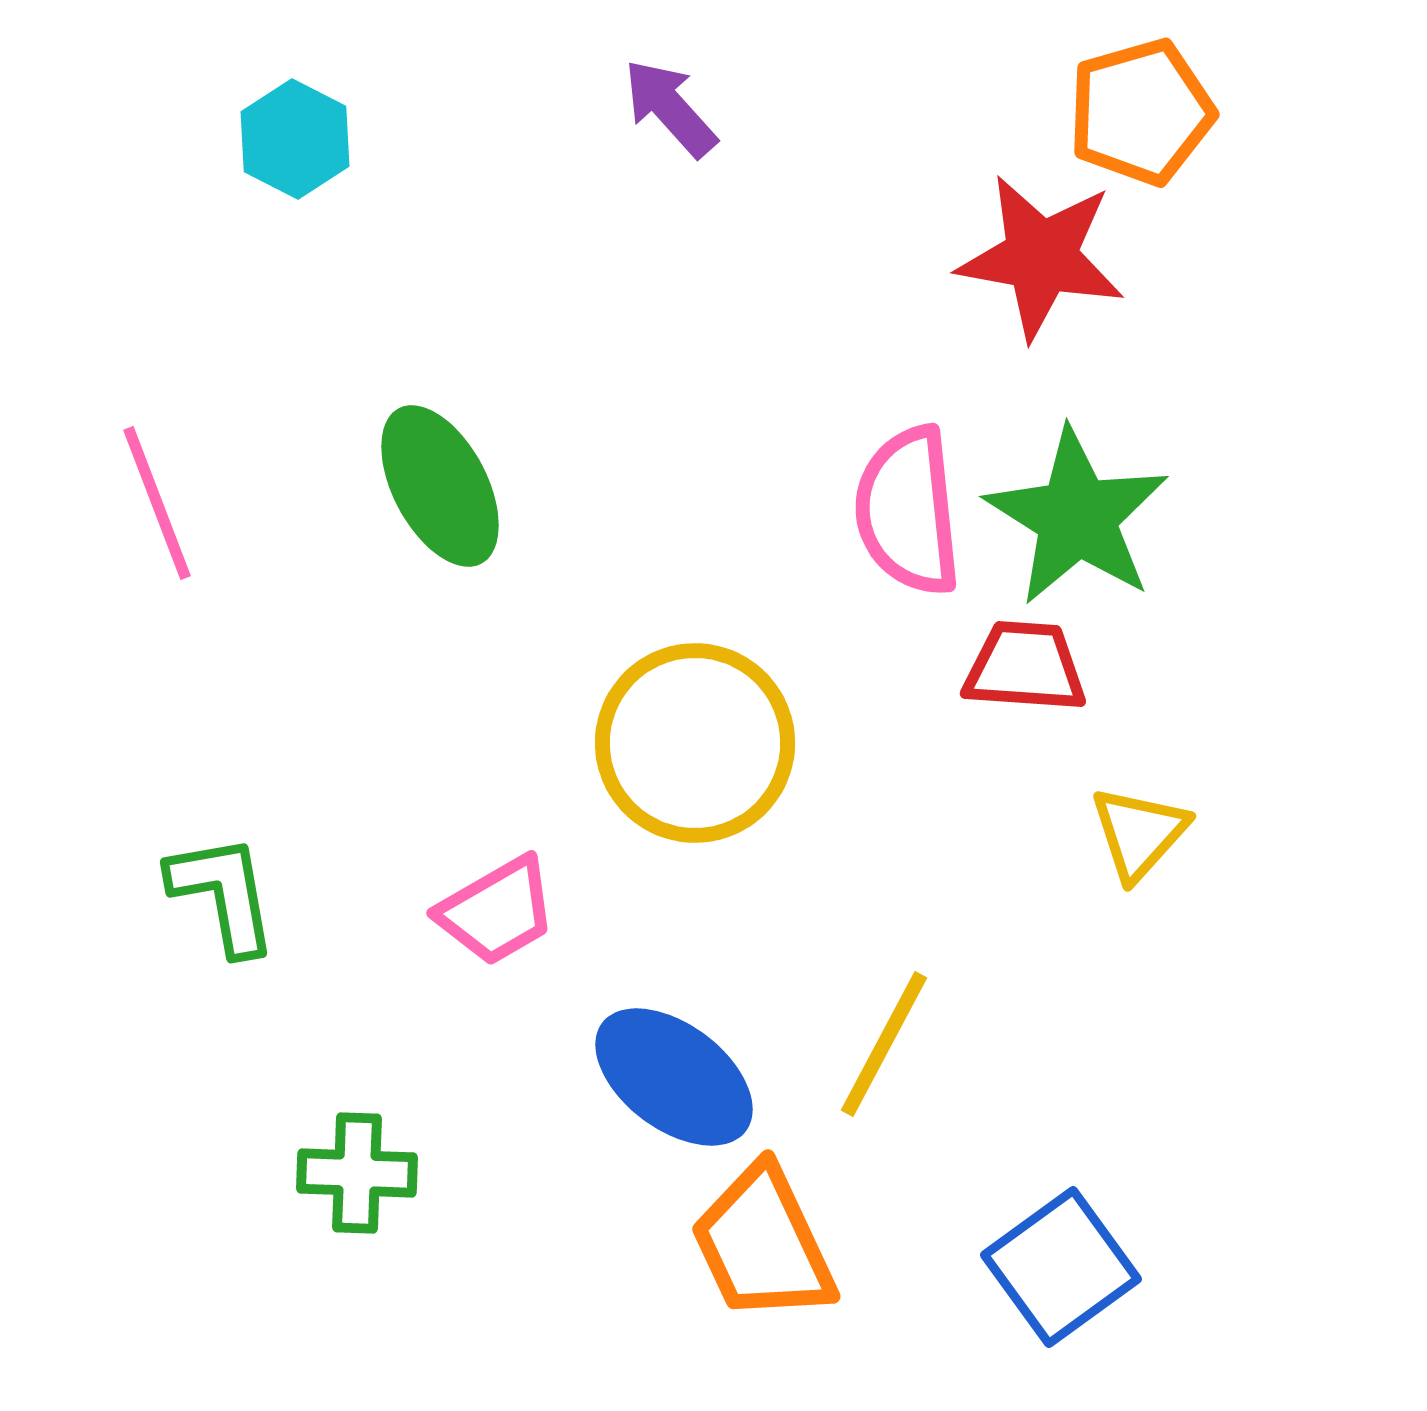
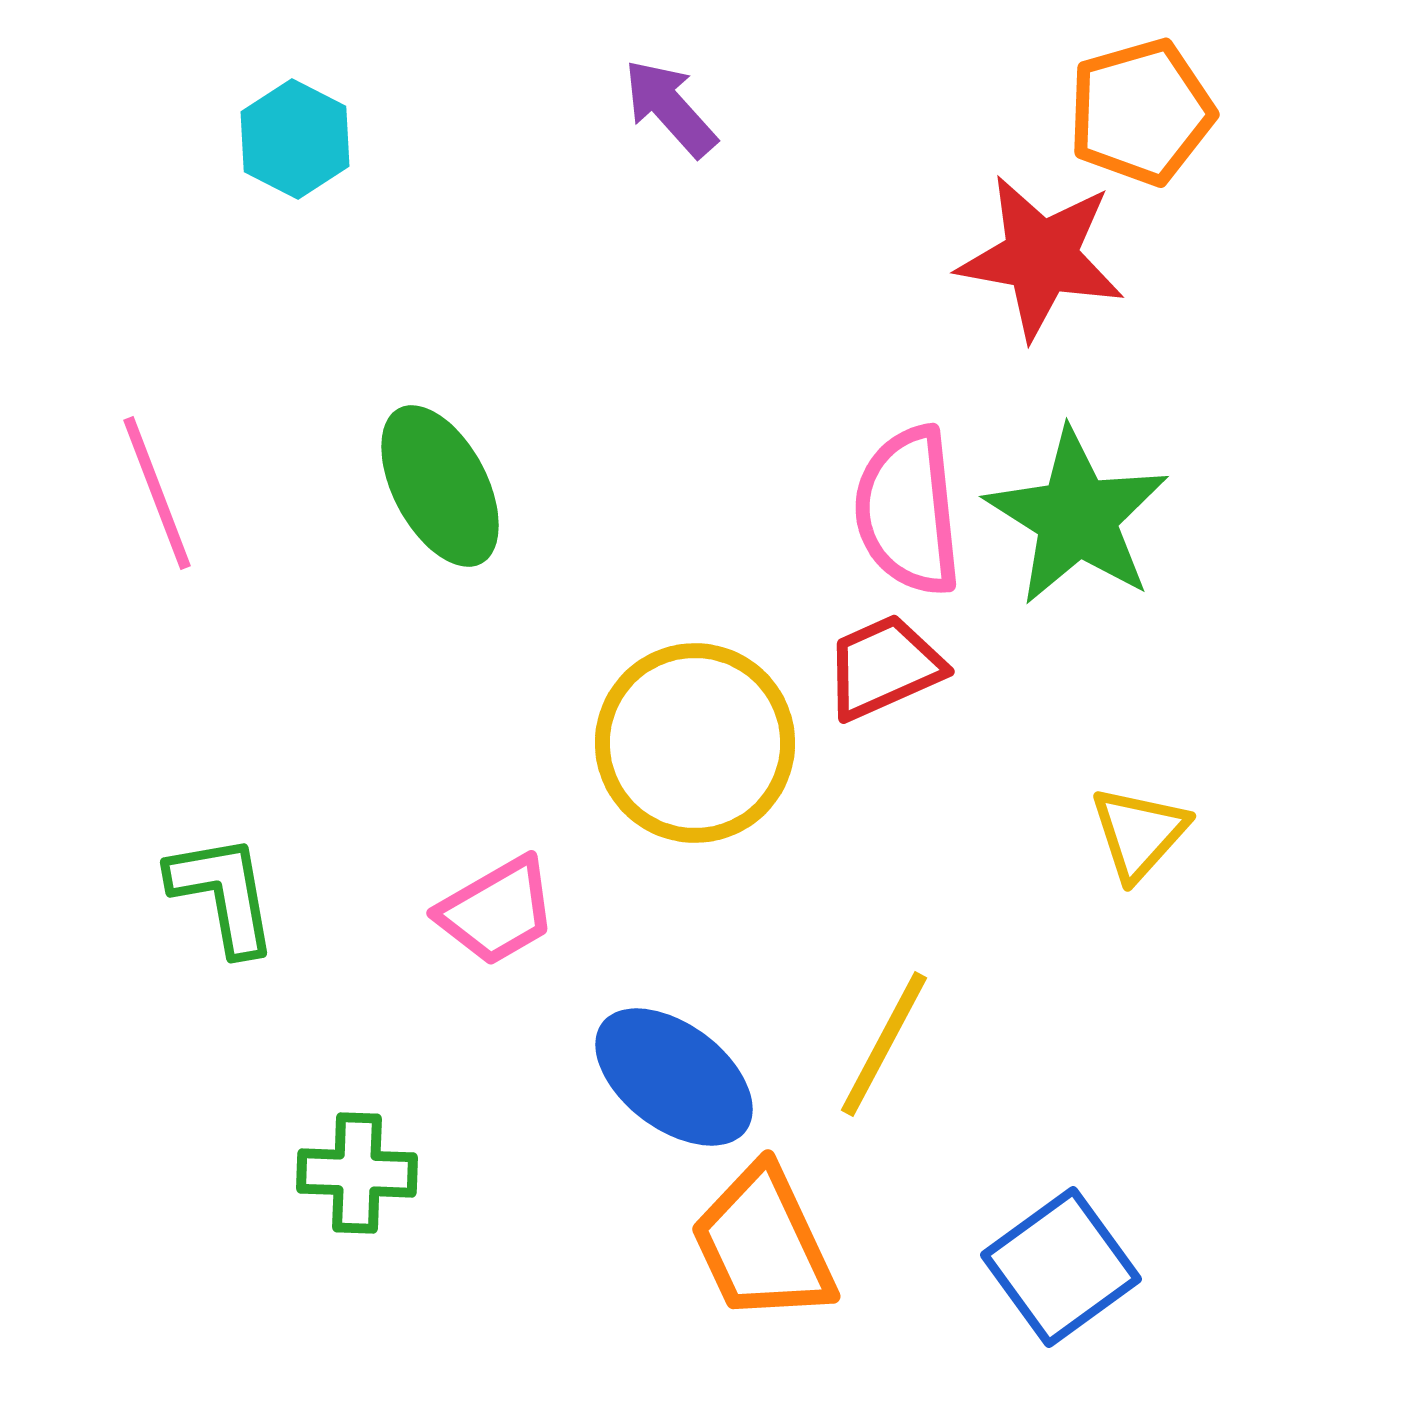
pink line: moved 10 px up
red trapezoid: moved 141 px left; rotated 28 degrees counterclockwise
